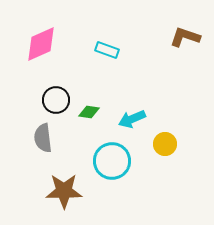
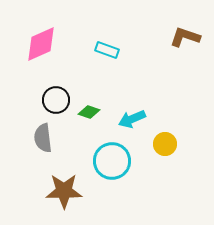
green diamond: rotated 10 degrees clockwise
